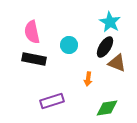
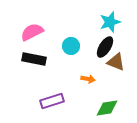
cyan star: rotated 25 degrees clockwise
pink semicircle: rotated 75 degrees clockwise
cyan circle: moved 2 px right, 1 px down
brown triangle: moved 1 px left, 1 px up
orange arrow: rotated 88 degrees counterclockwise
